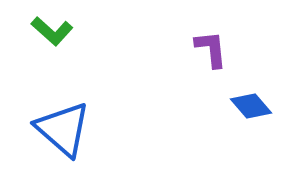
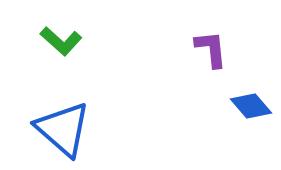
green L-shape: moved 9 px right, 10 px down
